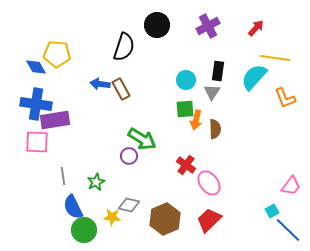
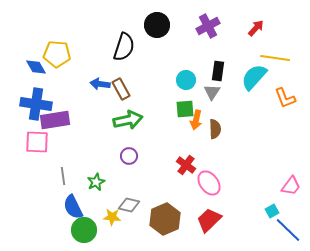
green arrow: moved 14 px left, 19 px up; rotated 44 degrees counterclockwise
